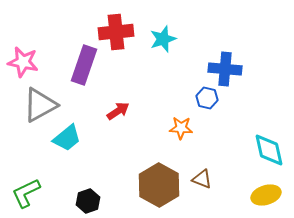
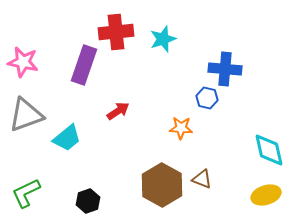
gray triangle: moved 14 px left, 10 px down; rotated 9 degrees clockwise
brown hexagon: moved 3 px right
